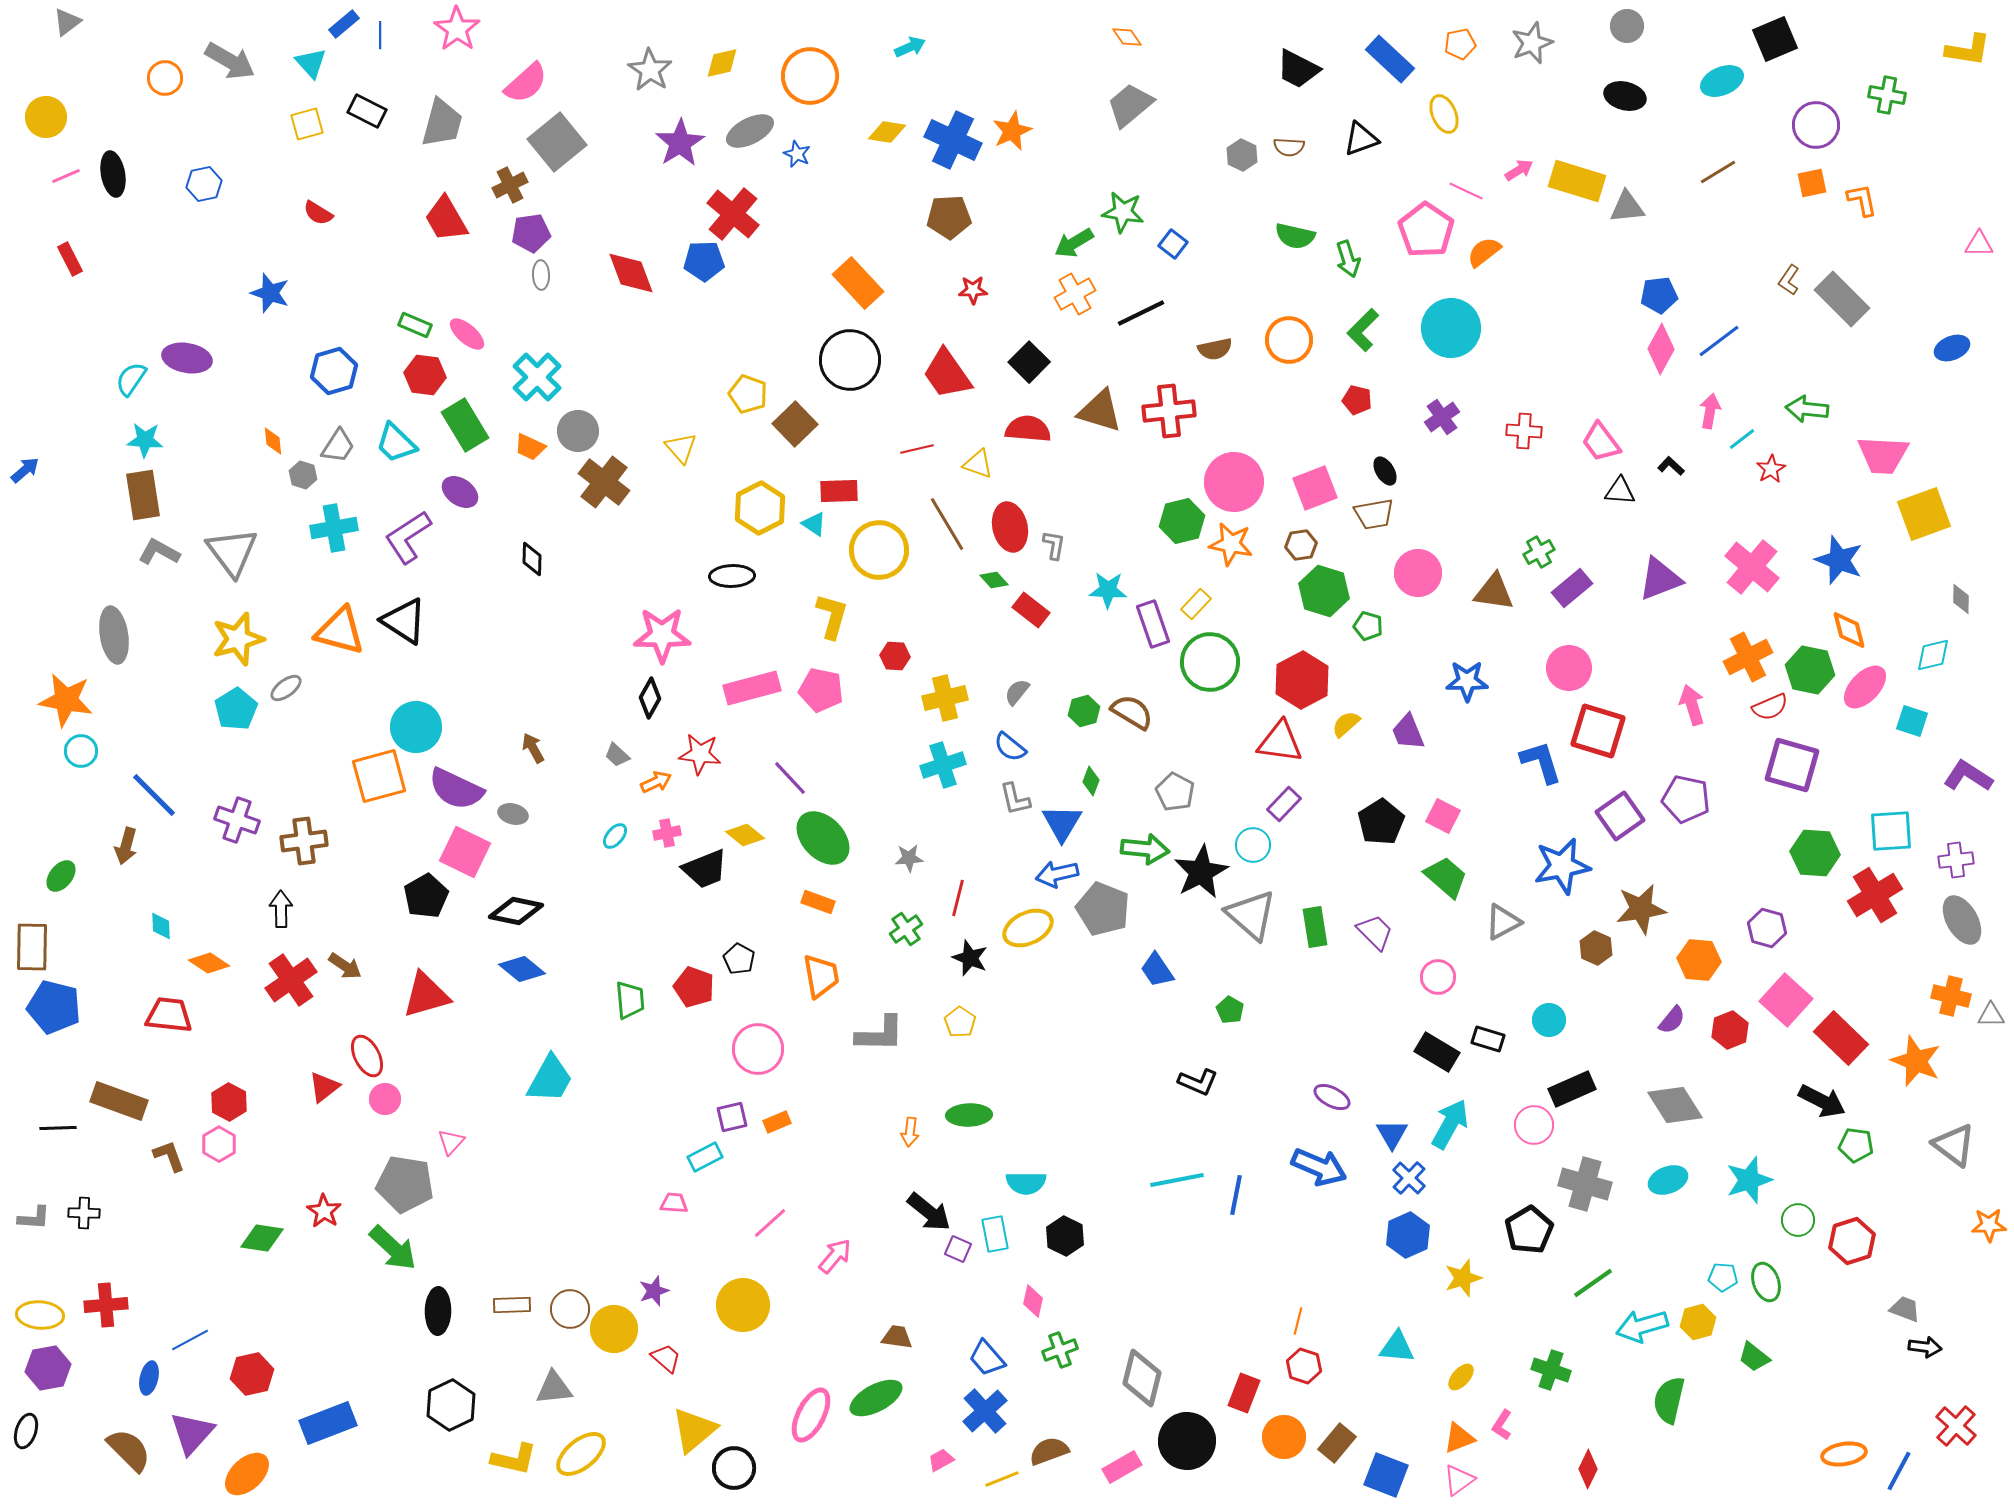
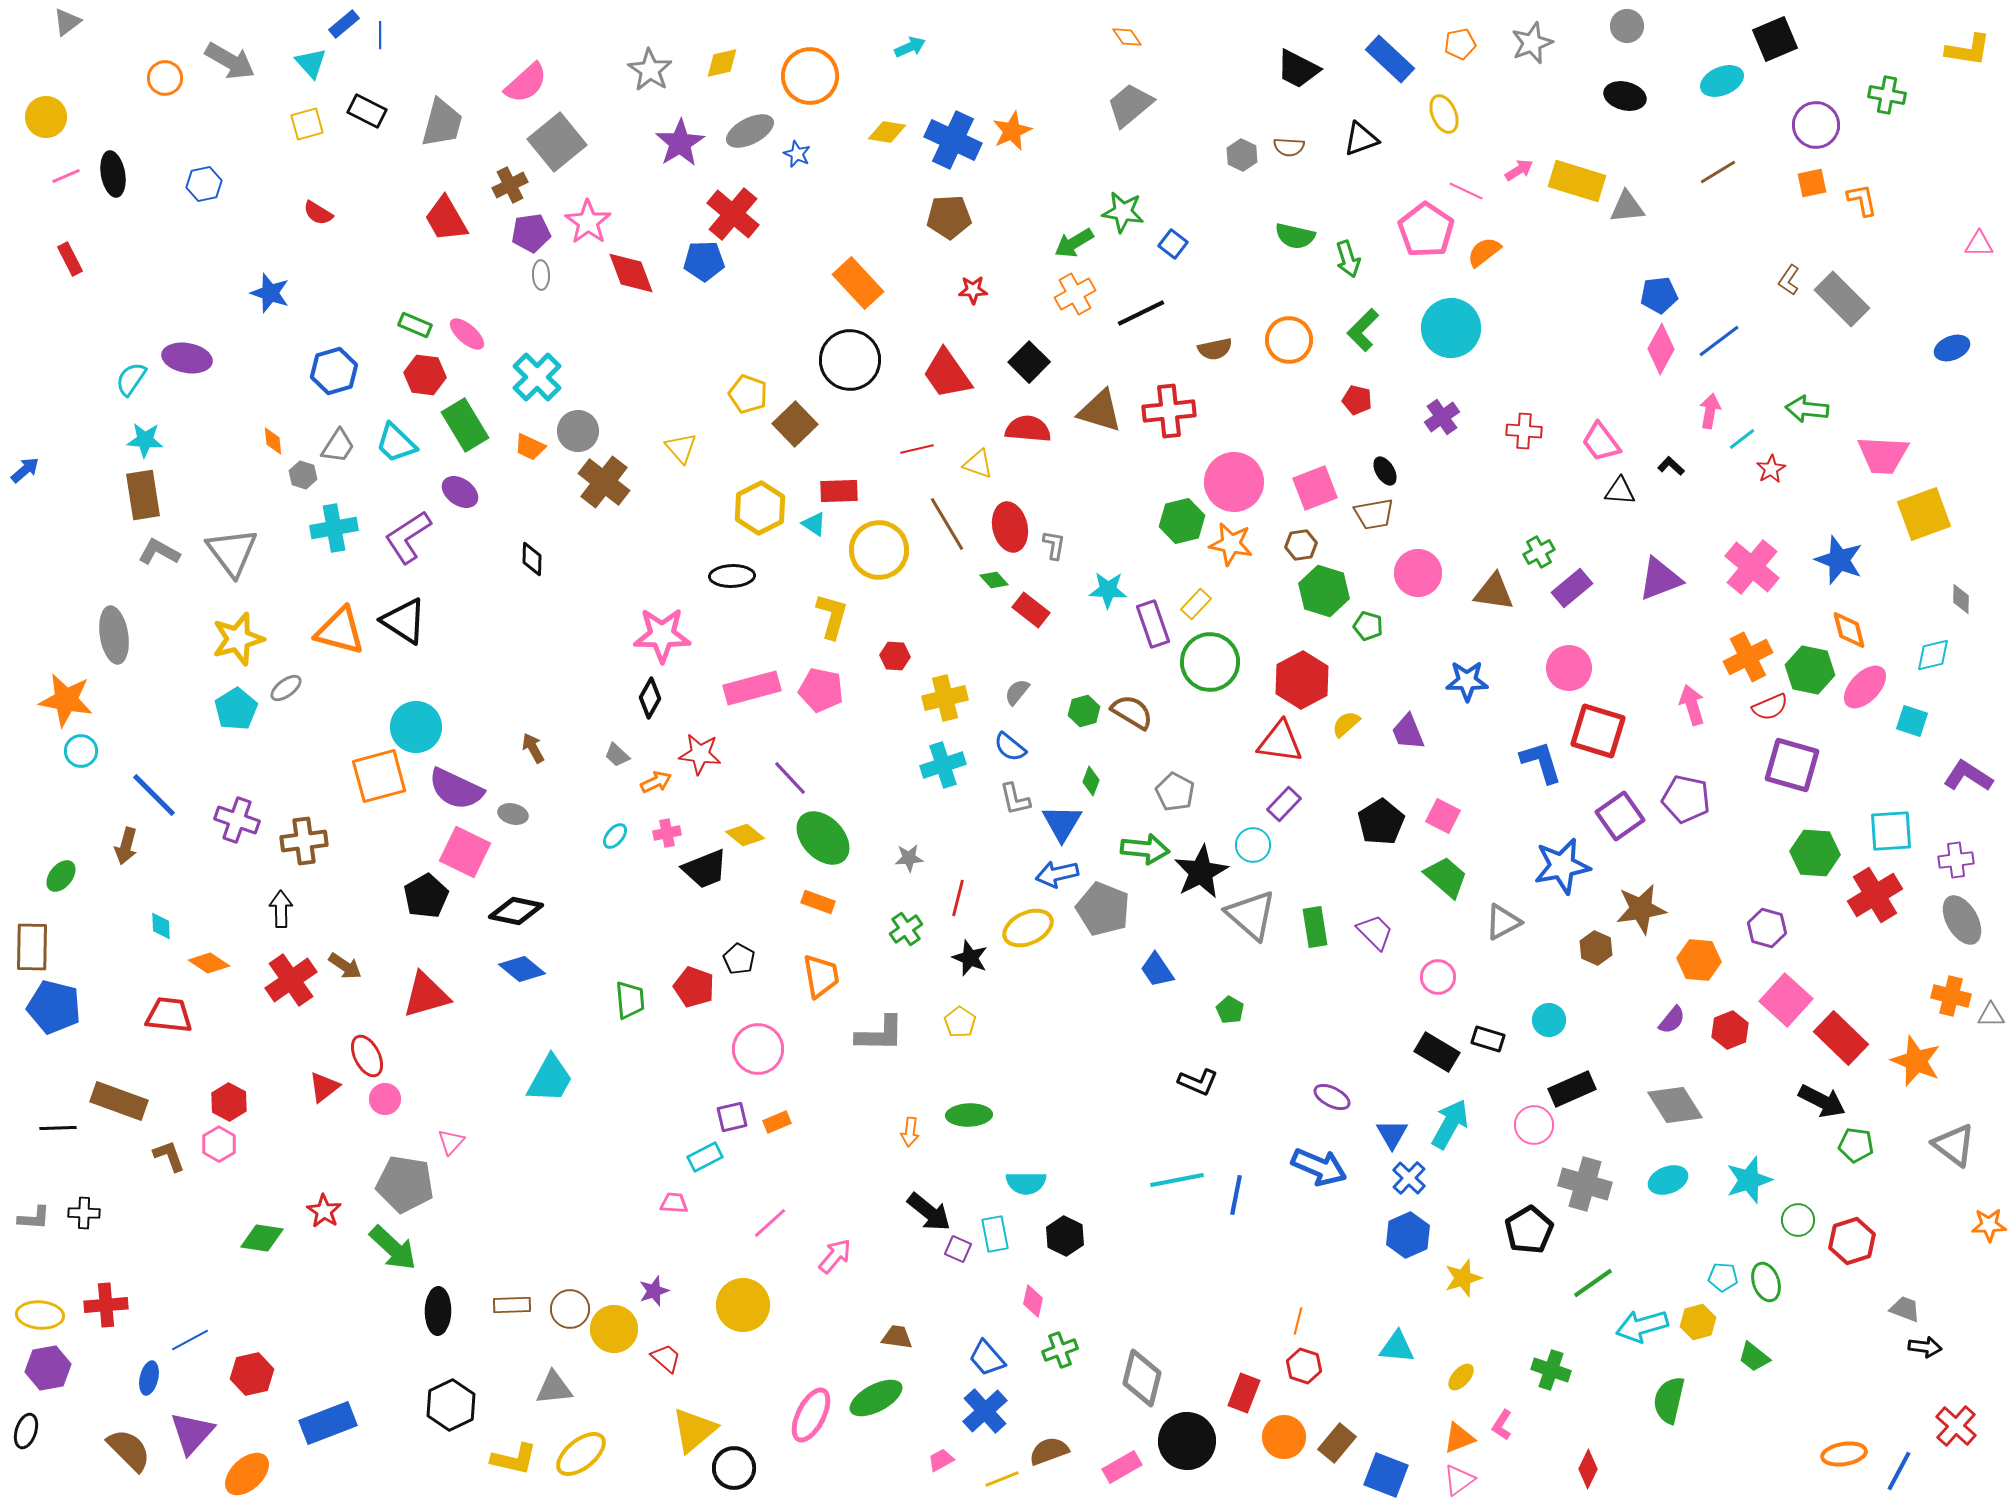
pink star at (457, 29): moved 131 px right, 193 px down
